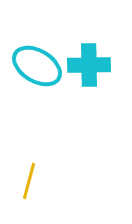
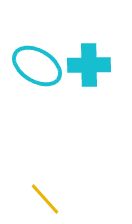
yellow line: moved 16 px right, 18 px down; rotated 57 degrees counterclockwise
